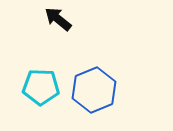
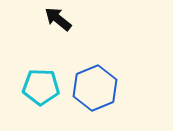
blue hexagon: moved 1 px right, 2 px up
